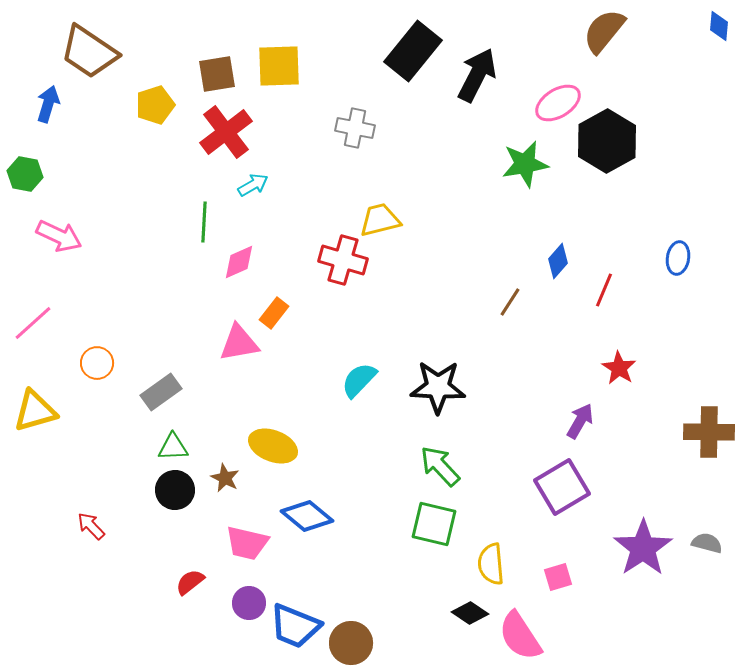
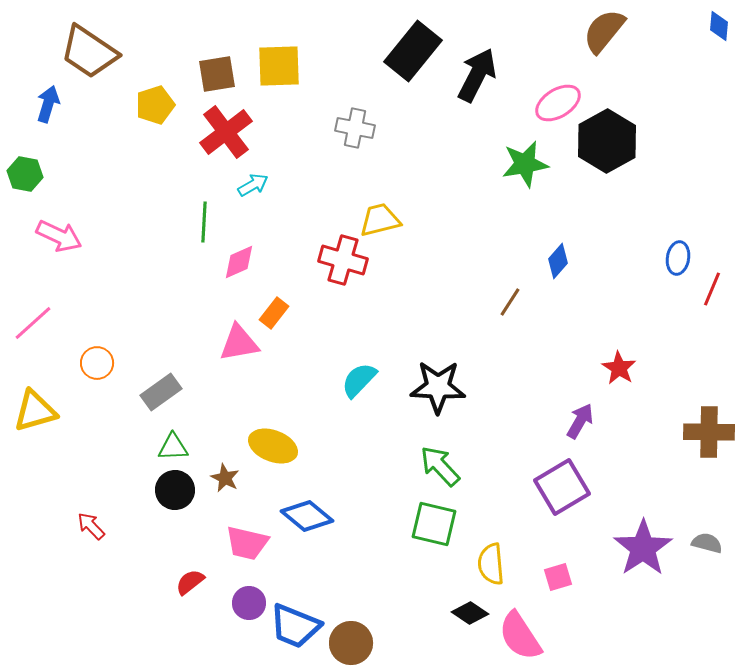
red line at (604, 290): moved 108 px right, 1 px up
